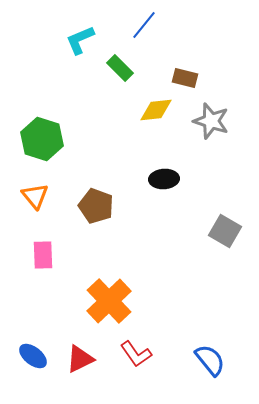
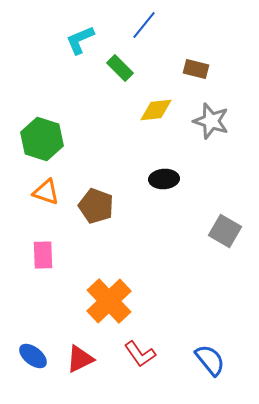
brown rectangle: moved 11 px right, 9 px up
orange triangle: moved 11 px right, 4 px up; rotated 32 degrees counterclockwise
red L-shape: moved 4 px right
